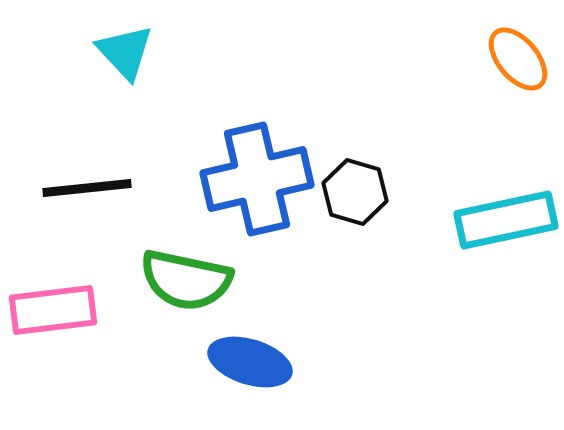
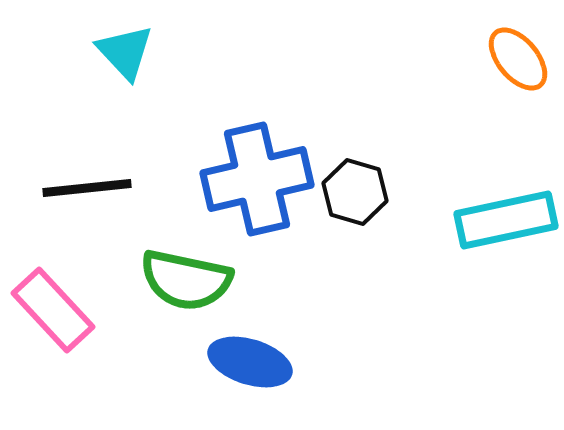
pink rectangle: rotated 54 degrees clockwise
